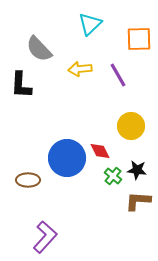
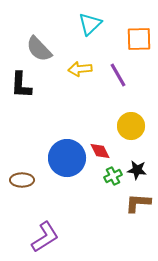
green cross: rotated 24 degrees clockwise
brown ellipse: moved 6 px left
brown L-shape: moved 2 px down
purple L-shape: rotated 16 degrees clockwise
